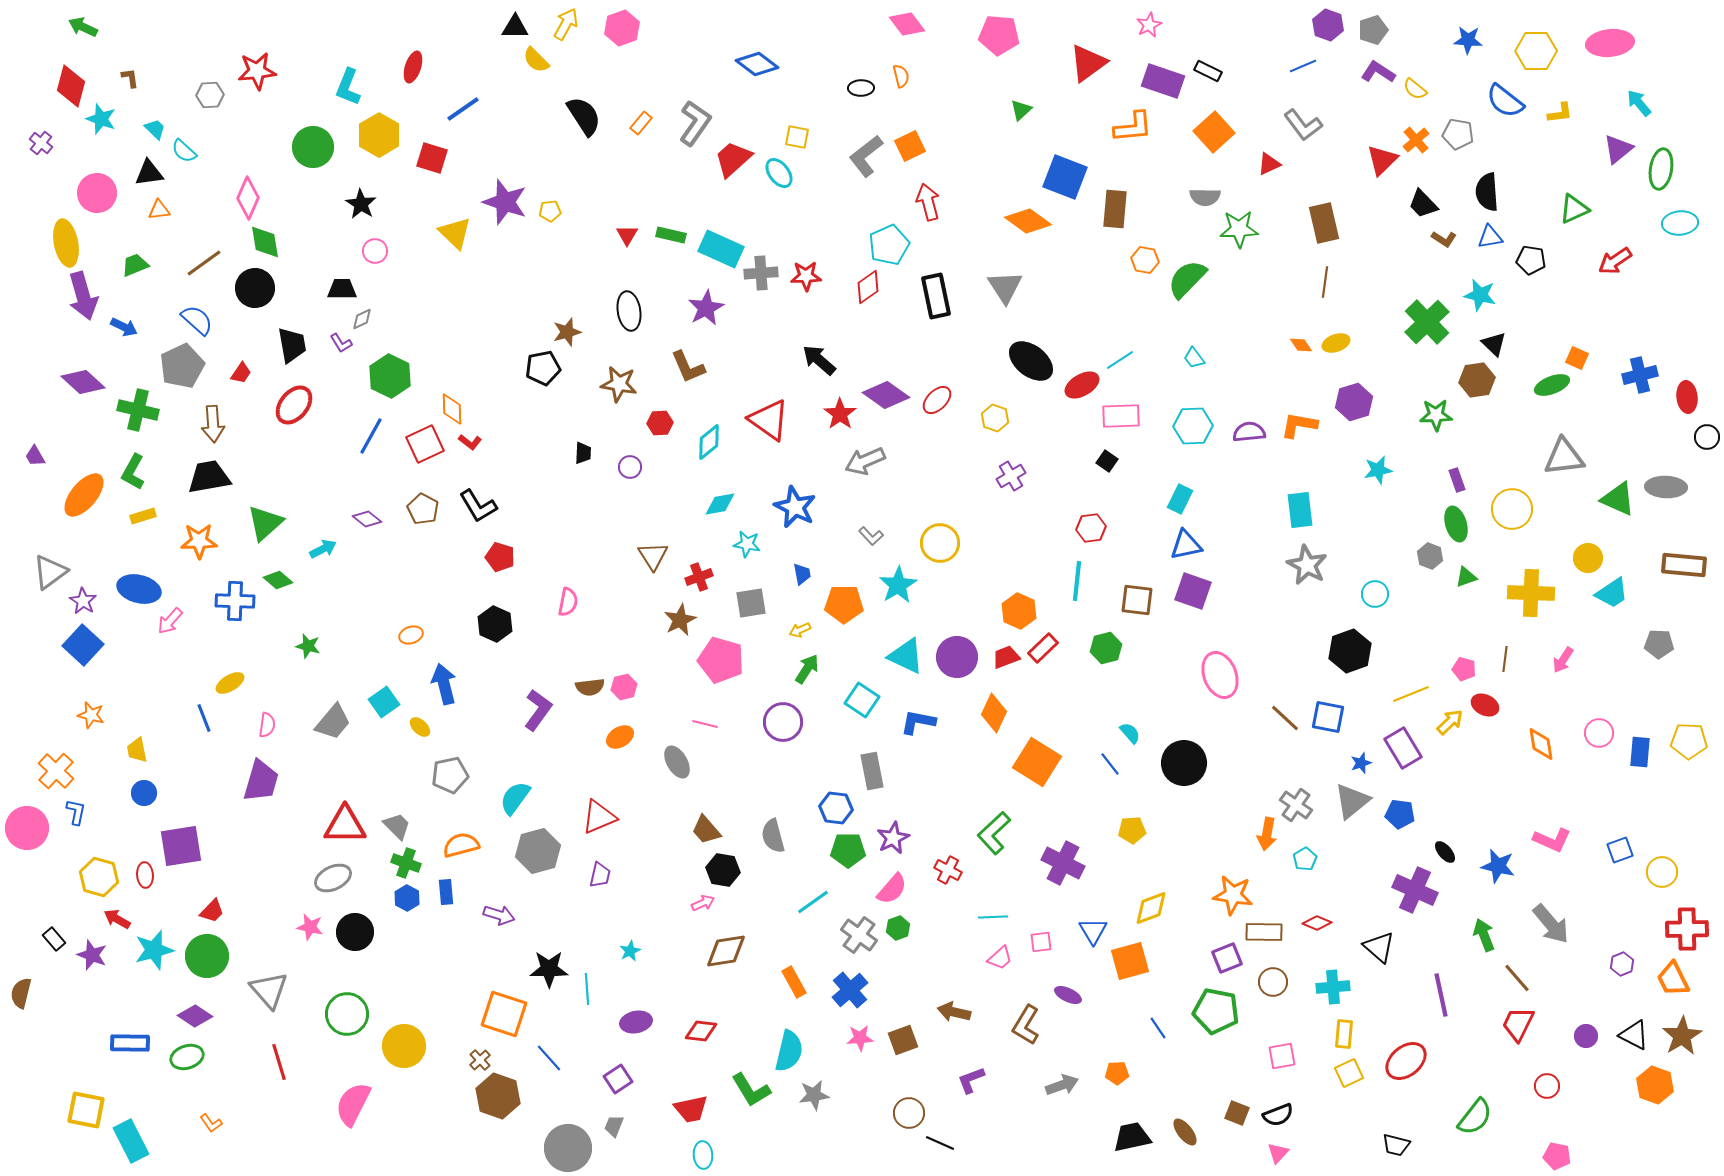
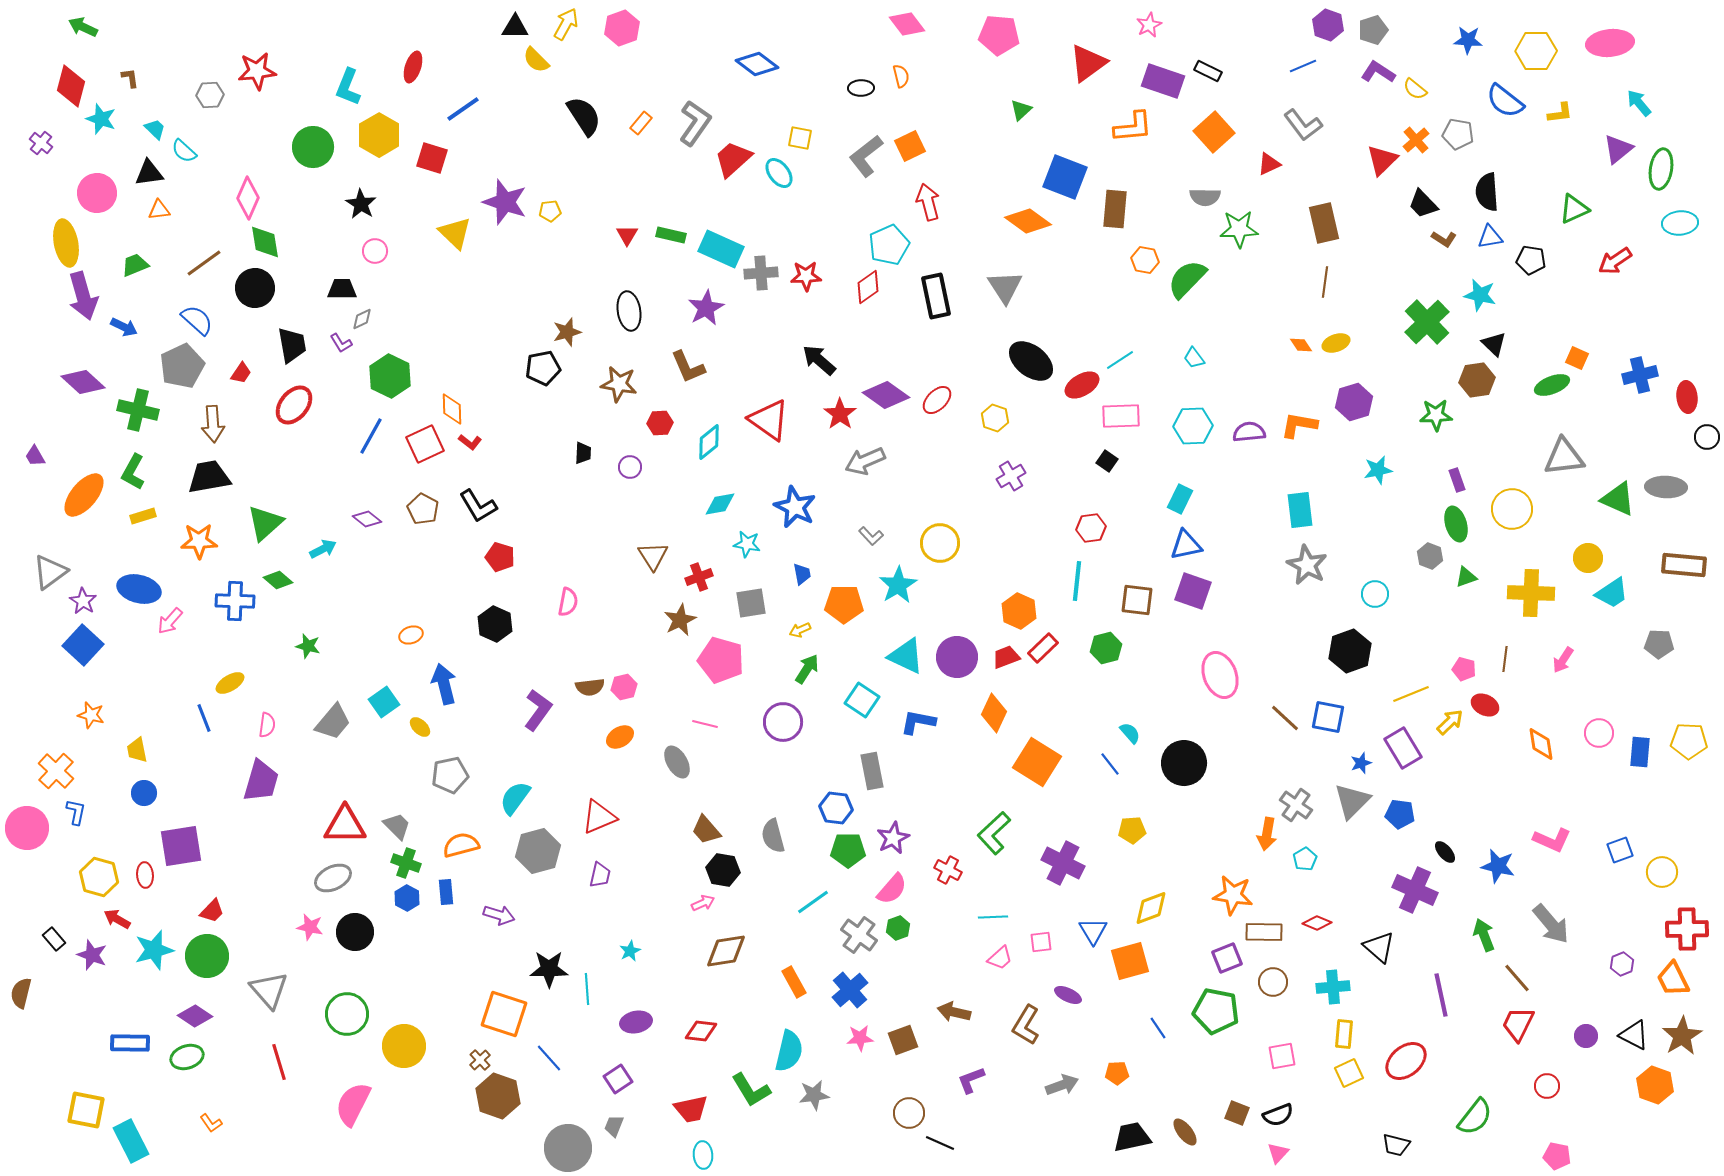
yellow square at (797, 137): moved 3 px right, 1 px down
gray triangle at (1352, 801): rotated 6 degrees counterclockwise
